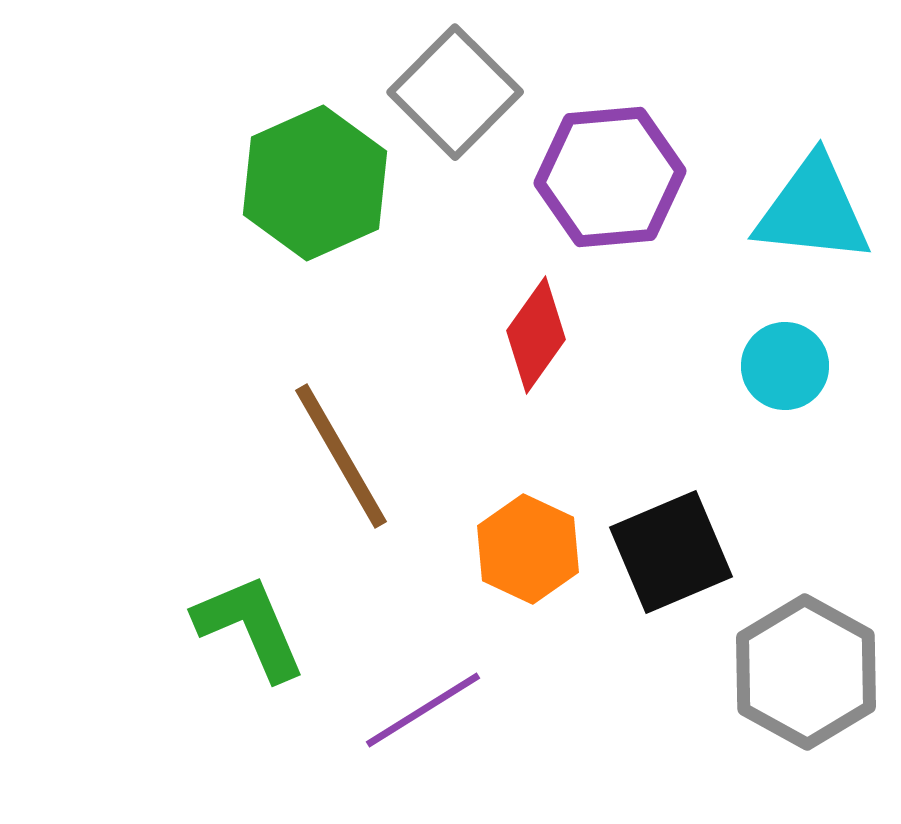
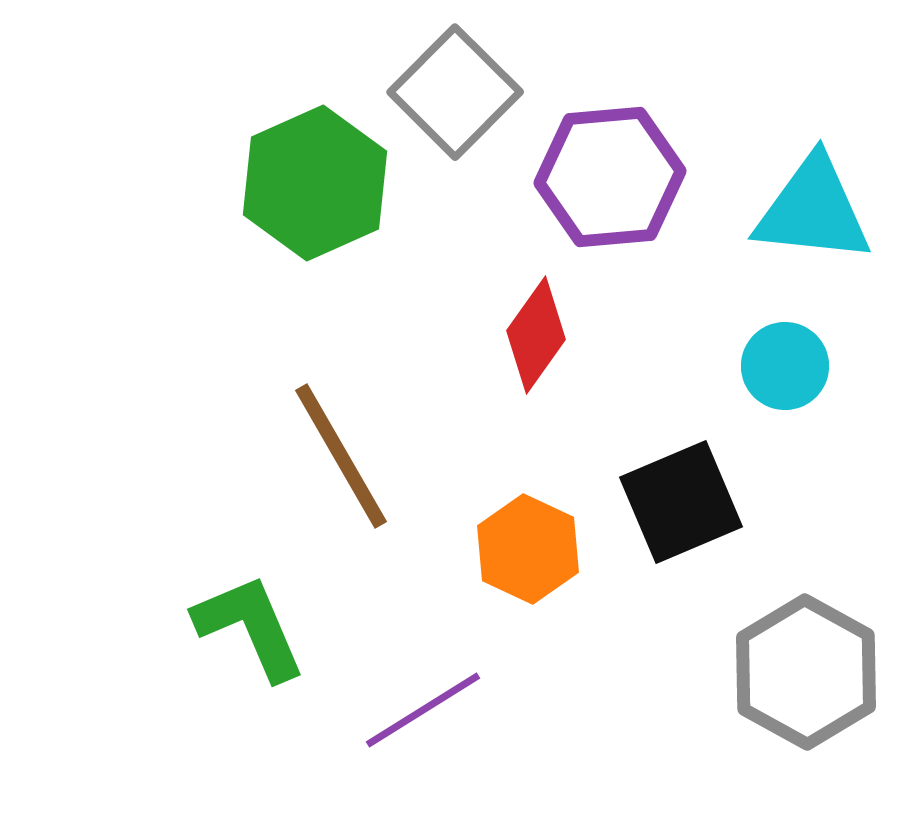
black square: moved 10 px right, 50 px up
